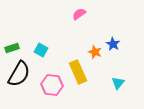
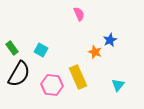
pink semicircle: rotated 104 degrees clockwise
blue star: moved 3 px left, 4 px up; rotated 16 degrees clockwise
green rectangle: rotated 72 degrees clockwise
yellow rectangle: moved 5 px down
cyan triangle: moved 2 px down
